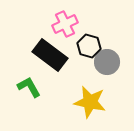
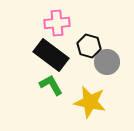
pink cross: moved 8 px left, 1 px up; rotated 20 degrees clockwise
black rectangle: moved 1 px right
green L-shape: moved 22 px right, 2 px up
